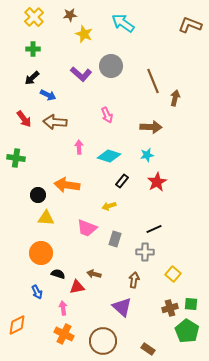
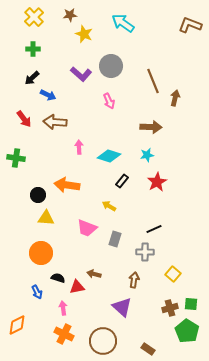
pink arrow at (107, 115): moved 2 px right, 14 px up
yellow arrow at (109, 206): rotated 48 degrees clockwise
black semicircle at (58, 274): moved 4 px down
